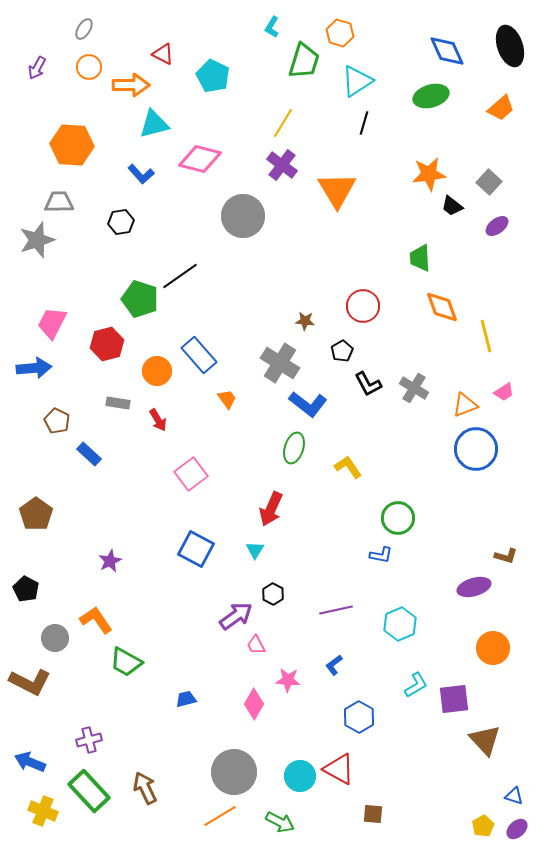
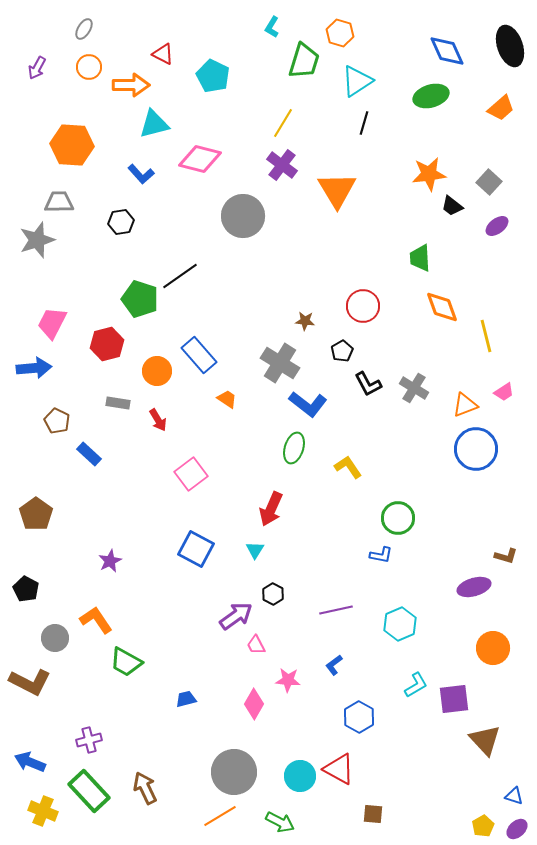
orange trapezoid at (227, 399): rotated 20 degrees counterclockwise
